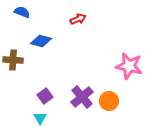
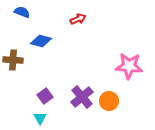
pink star: rotated 8 degrees counterclockwise
